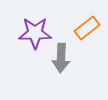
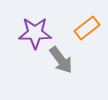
gray arrow: moved 2 px down; rotated 40 degrees counterclockwise
